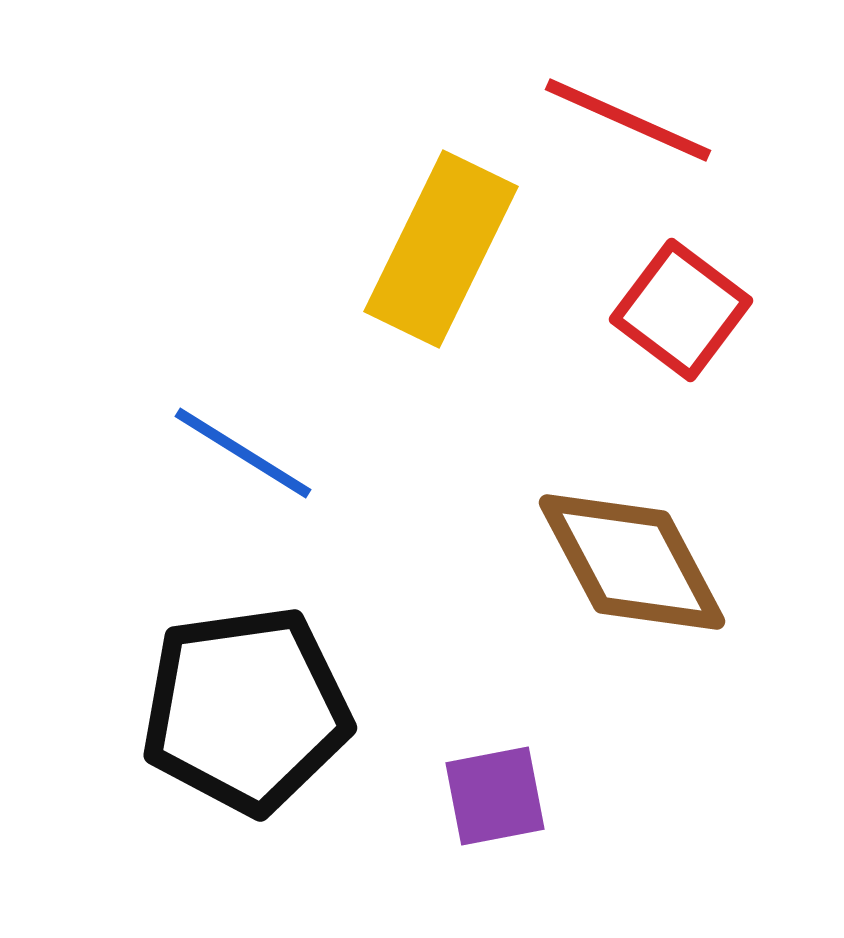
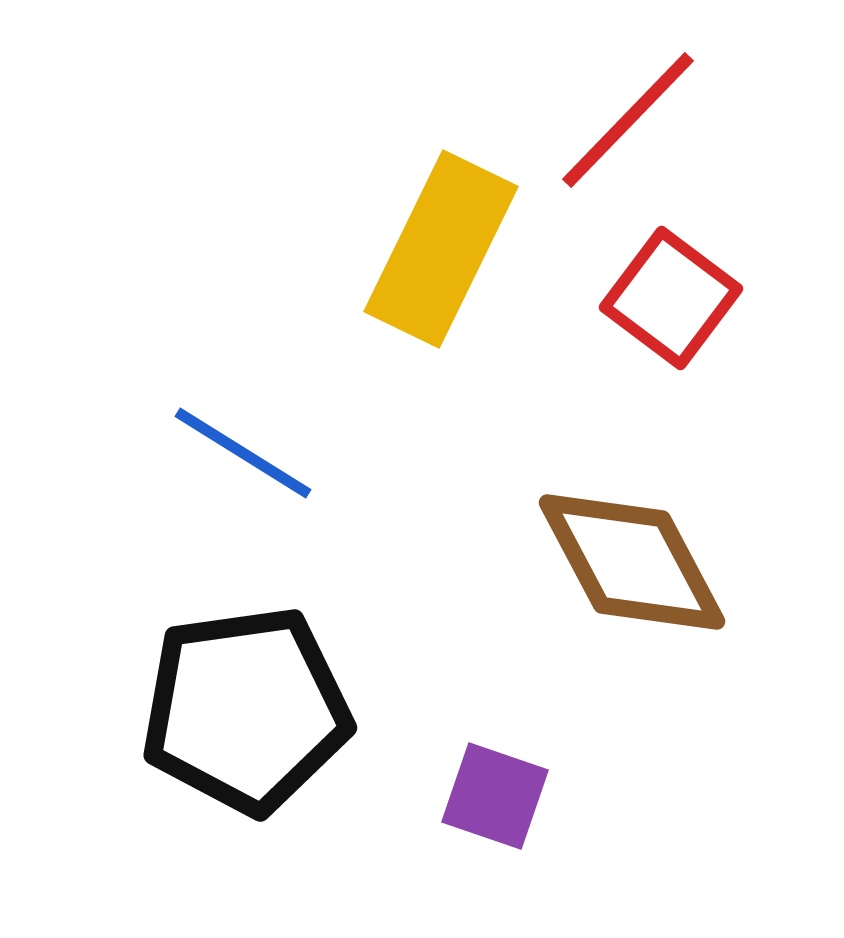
red line: rotated 70 degrees counterclockwise
red square: moved 10 px left, 12 px up
purple square: rotated 30 degrees clockwise
